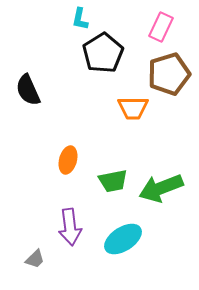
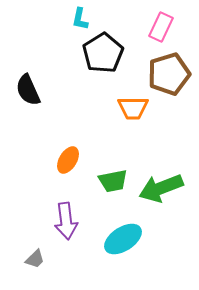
orange ellipse: rotated 16 degrees clockwise
purple arrow: moved 4 px left, 6 px up
